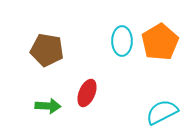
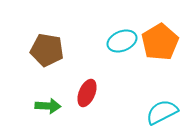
cyan ellipse: rotated 68 degrees clockwise
